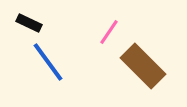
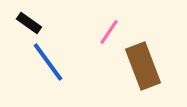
black rectangle: rotated 10 degrees clockwise
brown rectangle: rotated 24 degrees clockwise
